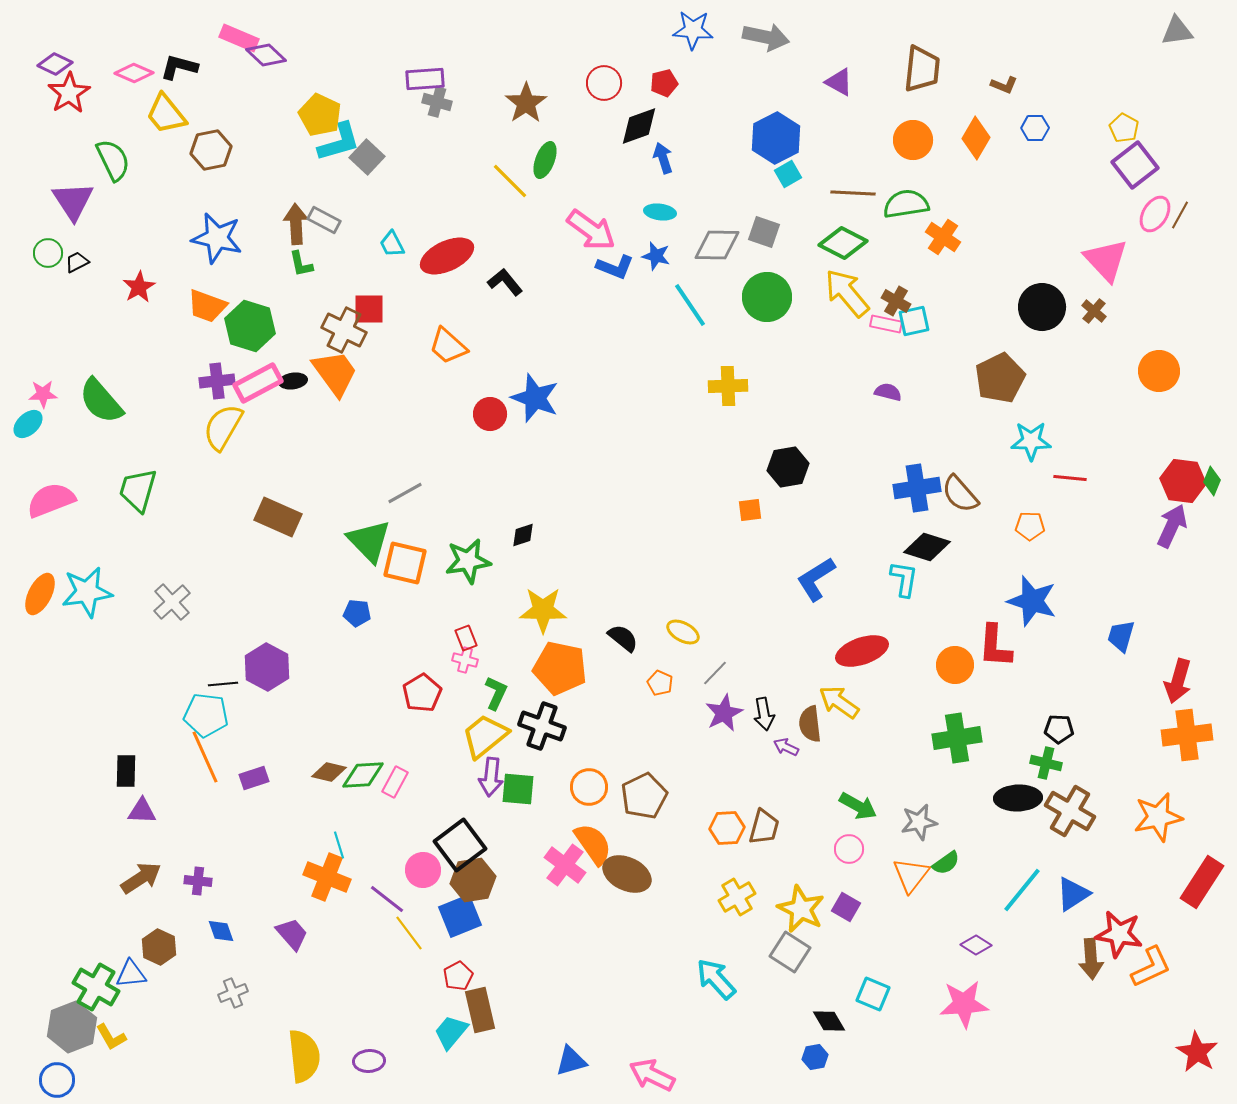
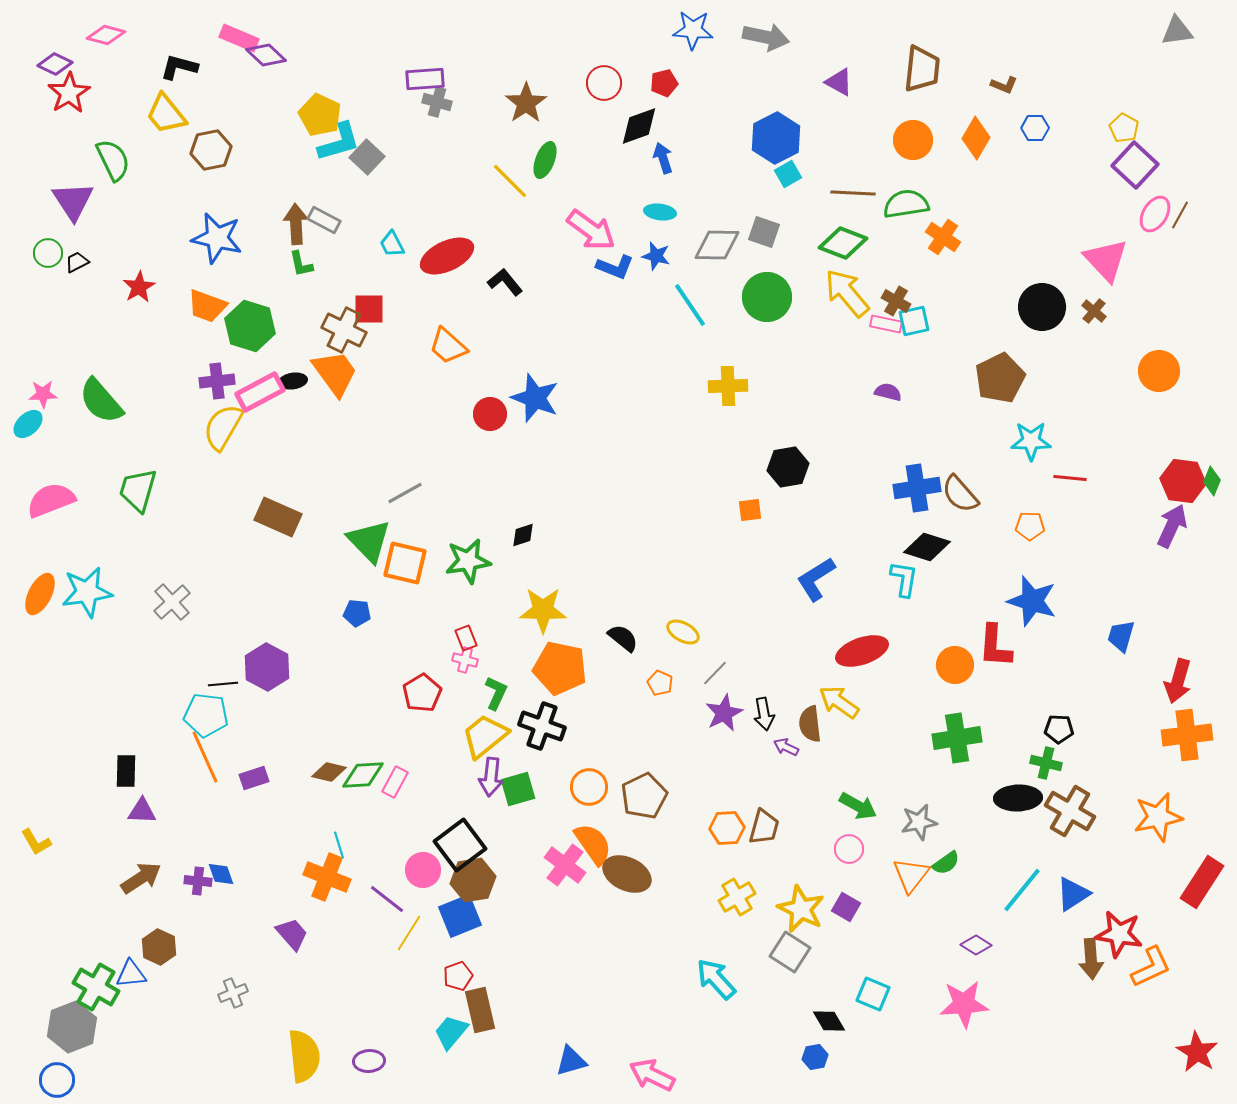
pink diamond at (134, 73): moved 28 px left, 38 px up; rotated 9 degrees counterclockwise
purple square at (1135, 165): rotated 9 degrees counterclockwise
green diamond at (843, 243): rotated 6 degrees counterclockwise
pink rectangle at (258, 383): moved 2 px right, 9 px down
green square at (518, 789): rotated 21 degrees counterclockwise
blue diamond at (221, 931): moved 57 px up
yellow line at (409, 933): rotated 69 degrees clockwise
red pentagon at (458, 976): rotated 8 degrees clockwise
yellow L-shape at (111, 1037): moved 75 px left, 195 px up
